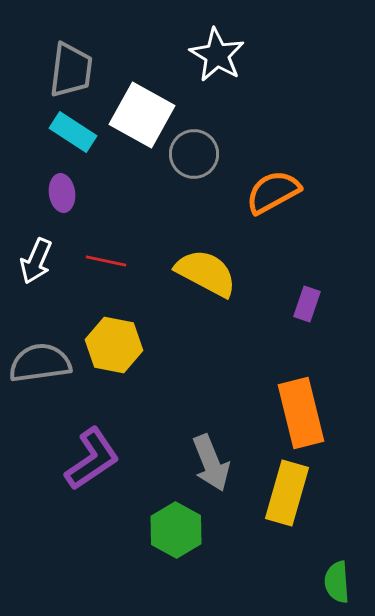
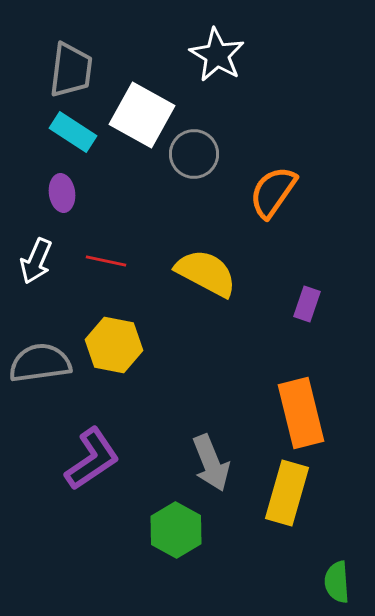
orange semicircle: rotated 26 degrees counterclockwise
